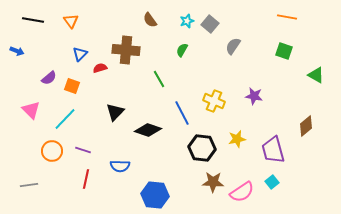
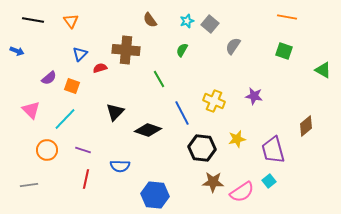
green triangle: moved 7 px right, 5 px up
orange circle: moved 5 px left, 1 px up
cyan square: moved 3 px left, 1 px up
